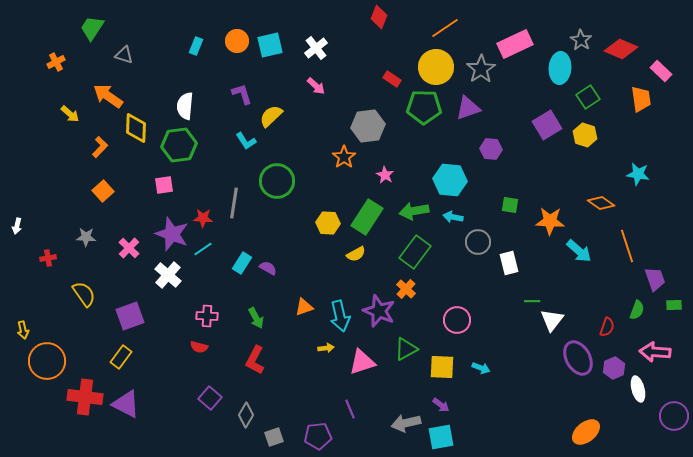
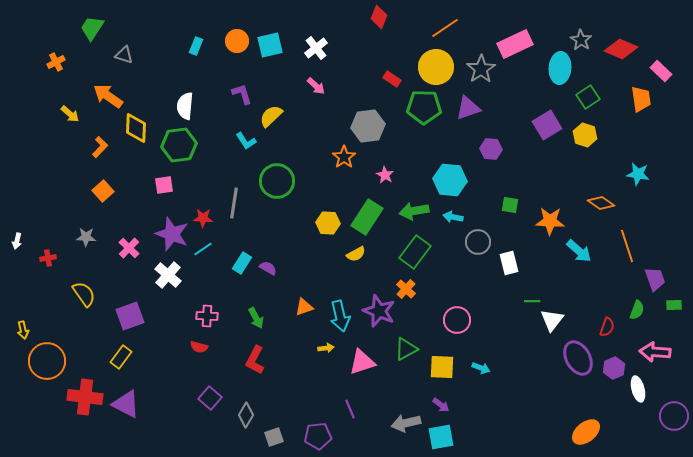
white arrow at (17, 226): moved 15 px down
